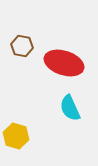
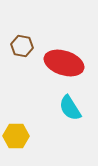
cyan semicircle: rotated 8 degrees counterclockwise
yellow hexagon: rotated 15 degrees counterclockwise
